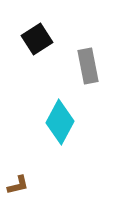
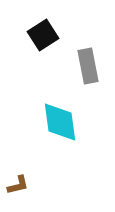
black square: moved 6 px right, 4 px up
cyan diamond: rotated 36 degrees counterclockwise
